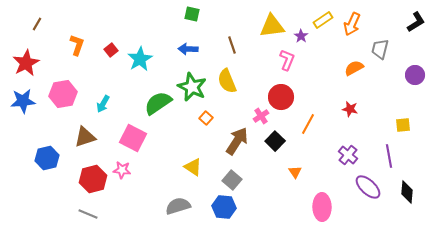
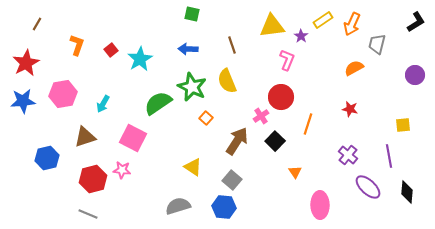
gray trapezoid at (380, 49): moved 3 px left, 5 px up
orange line at (308, 124): rotated 10 degrees counterclockwise
pink ellipse at (322, 207): moved 2 px left, 2 px up
